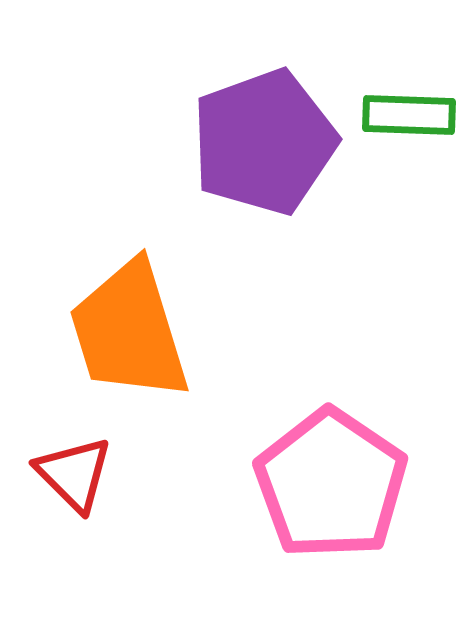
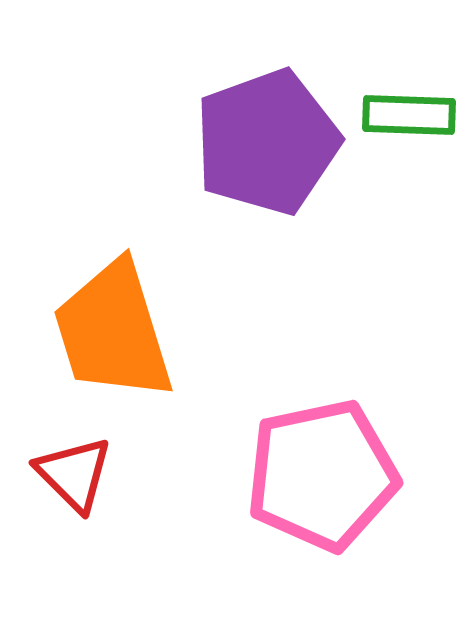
purple pentagon: moved 3 px right
orange trapezoid: moved 16 px left
pink pentagon: moved 9 px left, 9 px up; rotated 26 degrees clockwise
